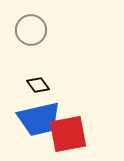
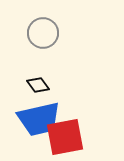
gray circle: moved 12 px right, 3 px down
red square: moved 3 px left, 3 px down
